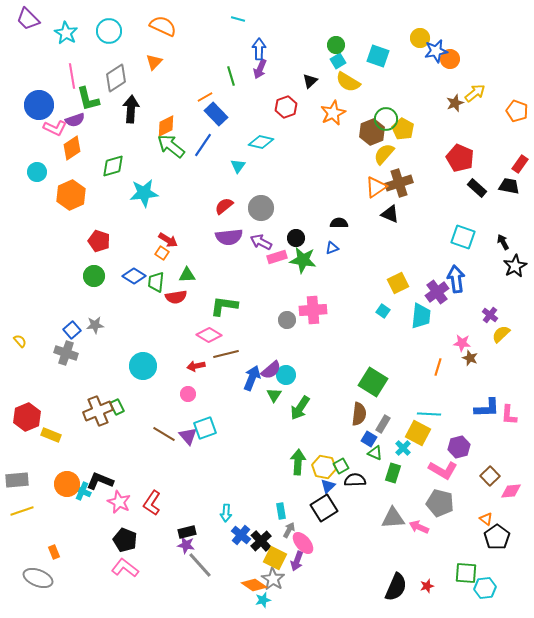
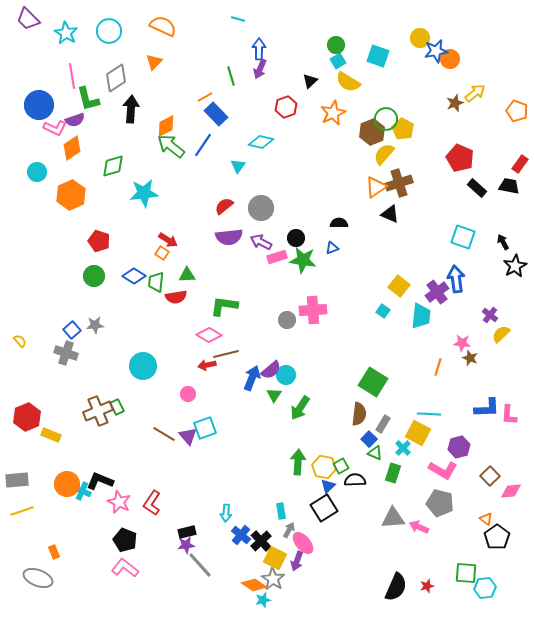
yellow square at (398, 283): moved 1 px right, 3 px down; rotated 25 degrees counterclockwise
red arrow at (196, 366): moved 11 px right, 1 px up
blue square at (369, 439): rotated 14 degrees clockwise
purple star at (186, 545): rotated 18 degrees counterclockwise
